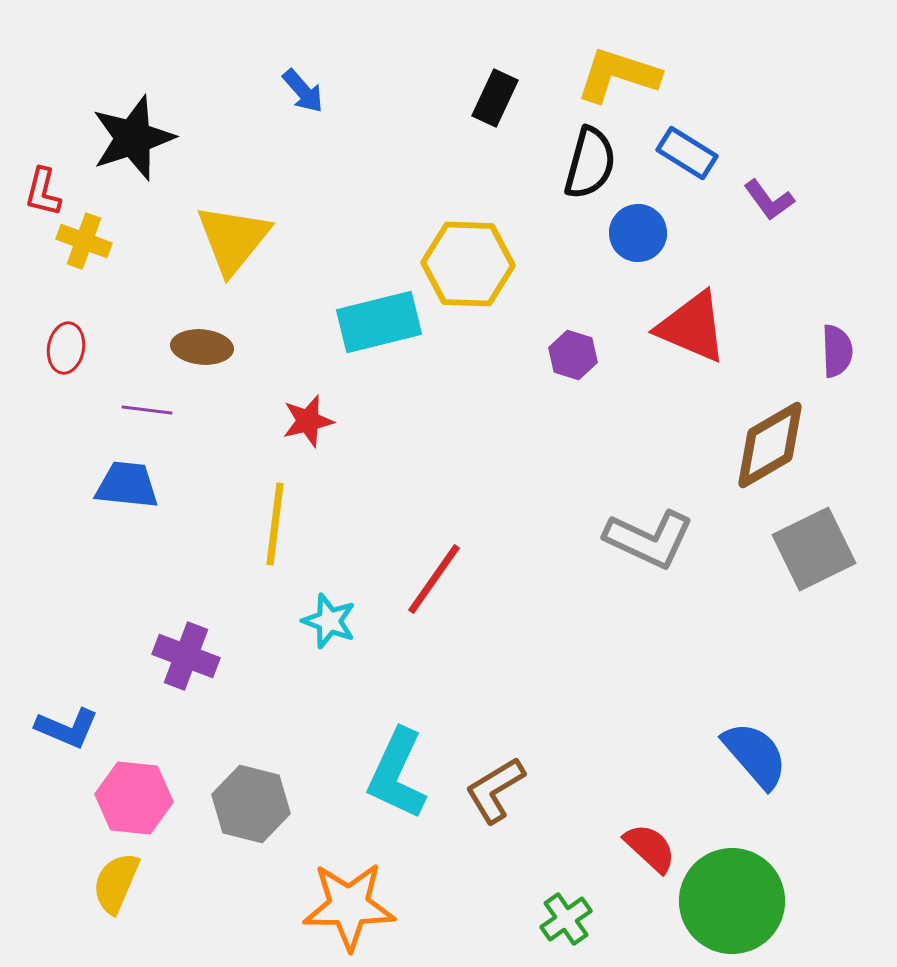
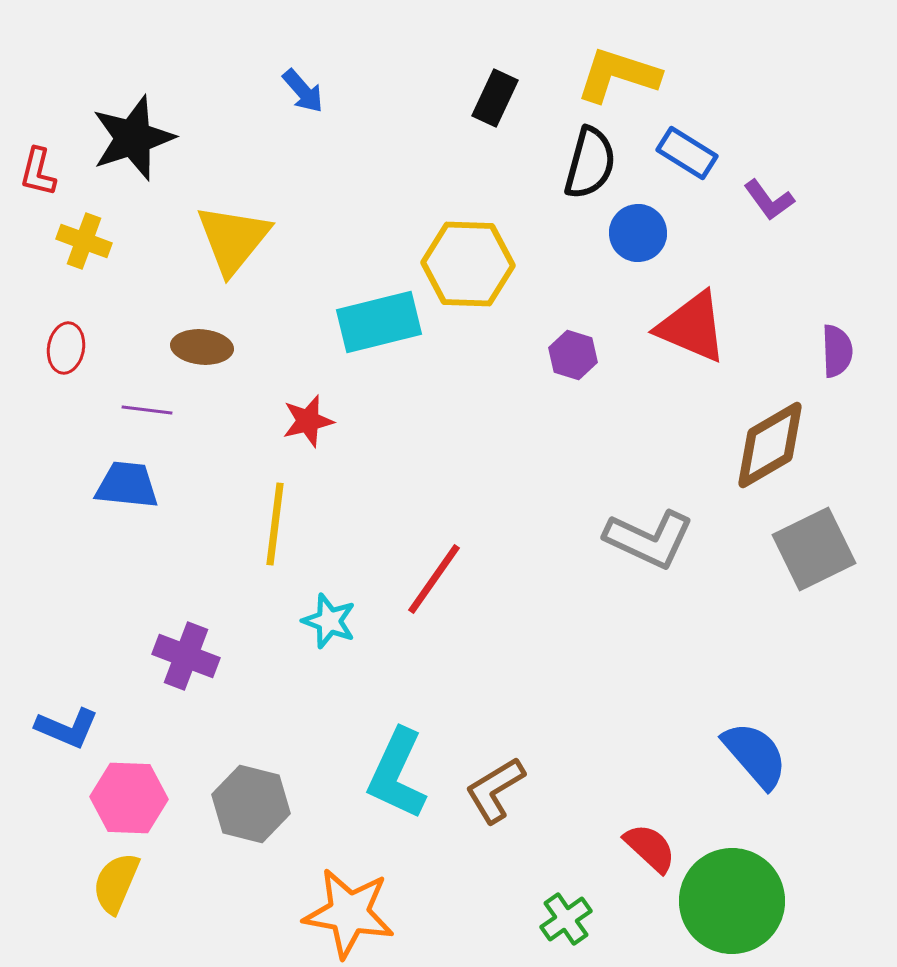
red L-shape: moved 5 px left, 20 px up
pink hexagon: moved 5 px left; rotated 4 degrees counterclockwise
orange star: moved 7 px down; rotated 10 degrees clockwise
